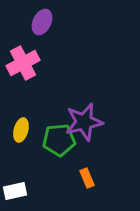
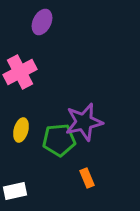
pink cross: moved 3 px left, 9 px down
